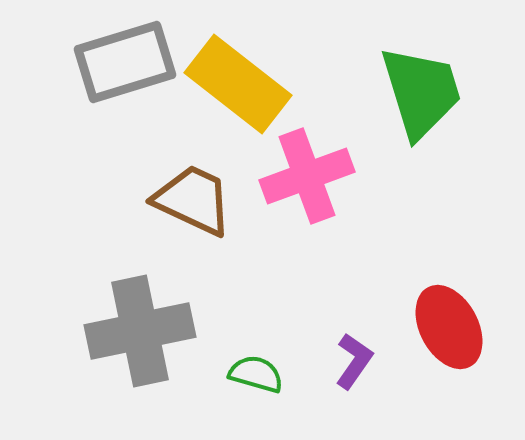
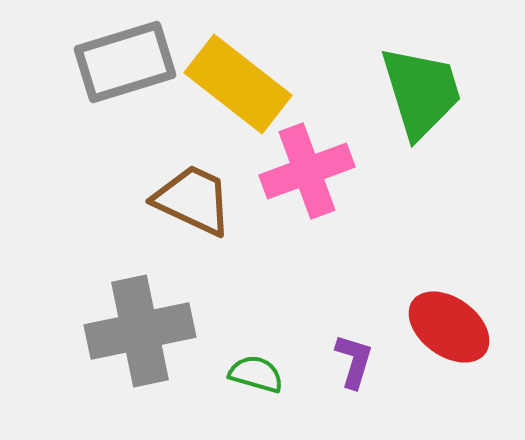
pink cross: moved 5 px up
red ellipse: rotated 26 degrees counterclockwise
purple L-shape: rotated 18 degrees counterclockwise
